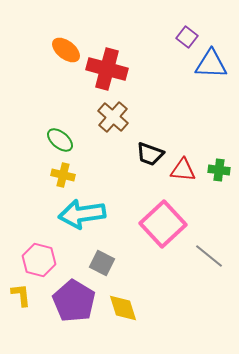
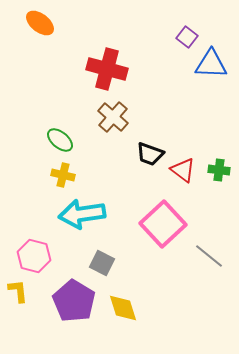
orange ellipse: moved 26 px left, 27 px up
red triangle: rotated 32 degrees clockwise
pink hexagon: moved 5 px left, 4 px up
yellow L-shape: moved 3 px left, 4 px up
